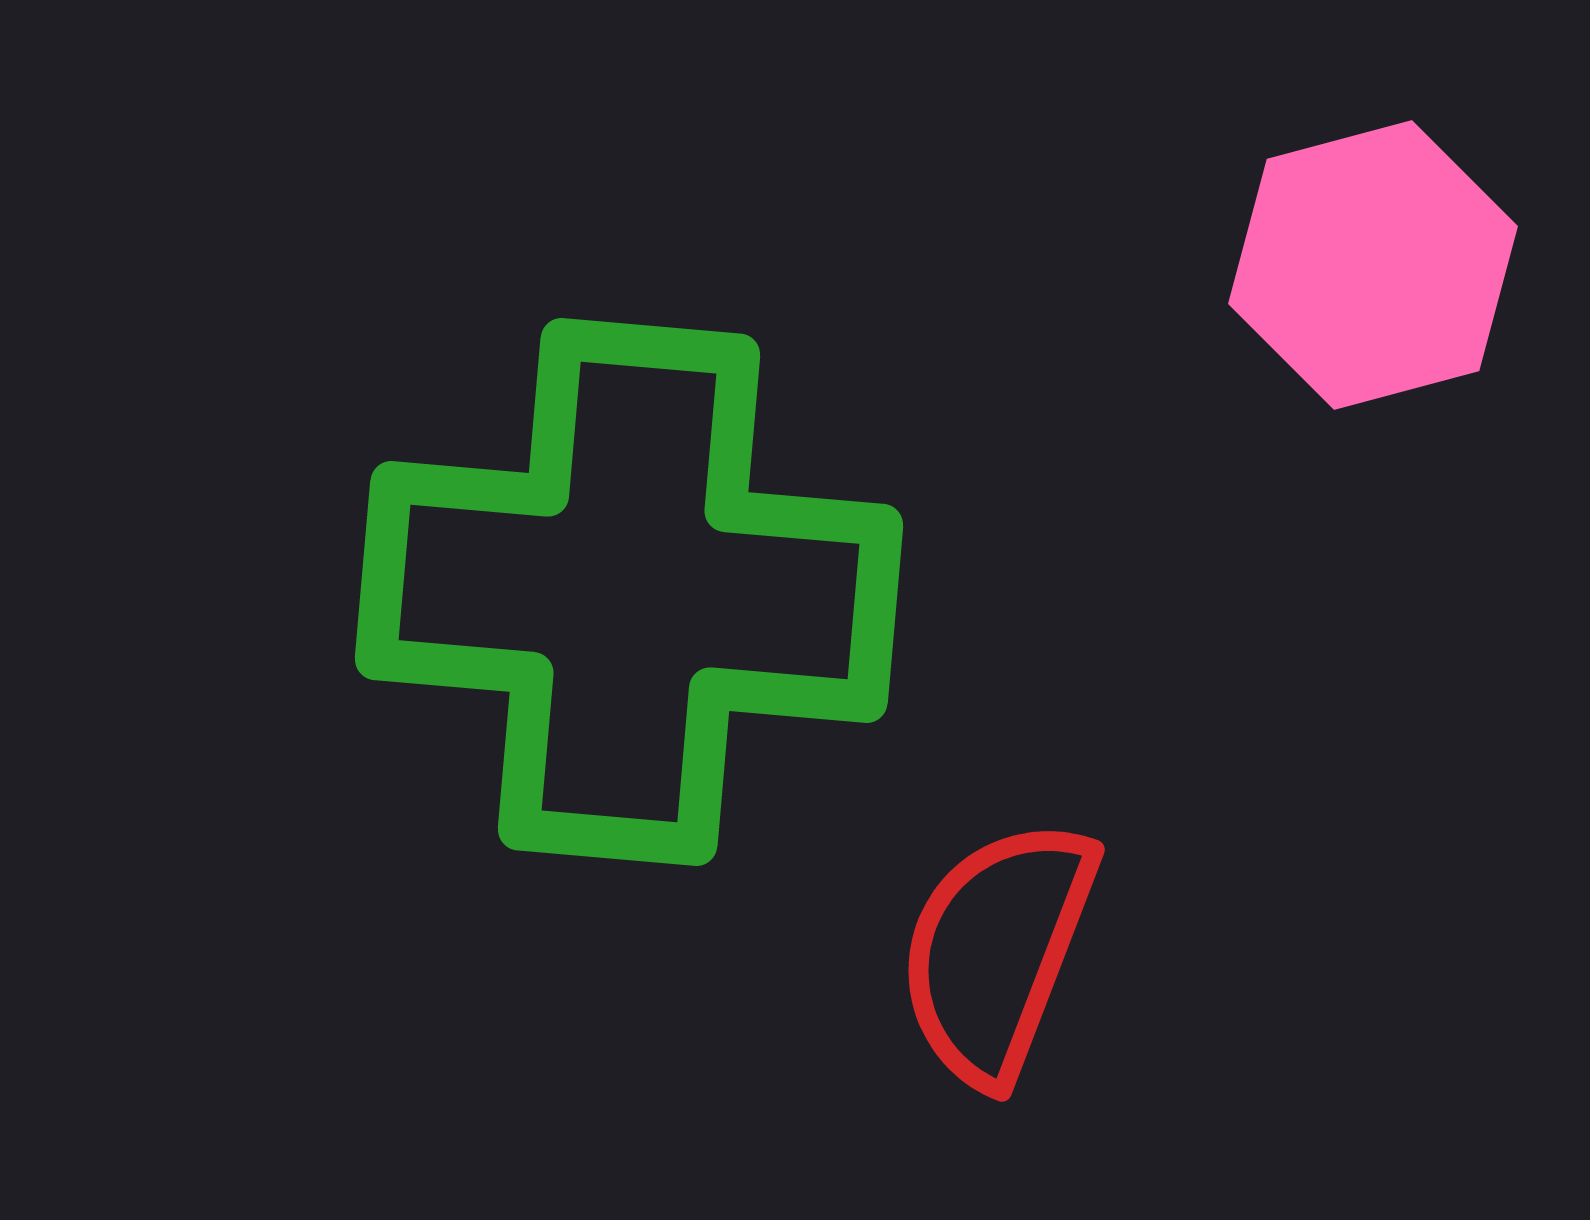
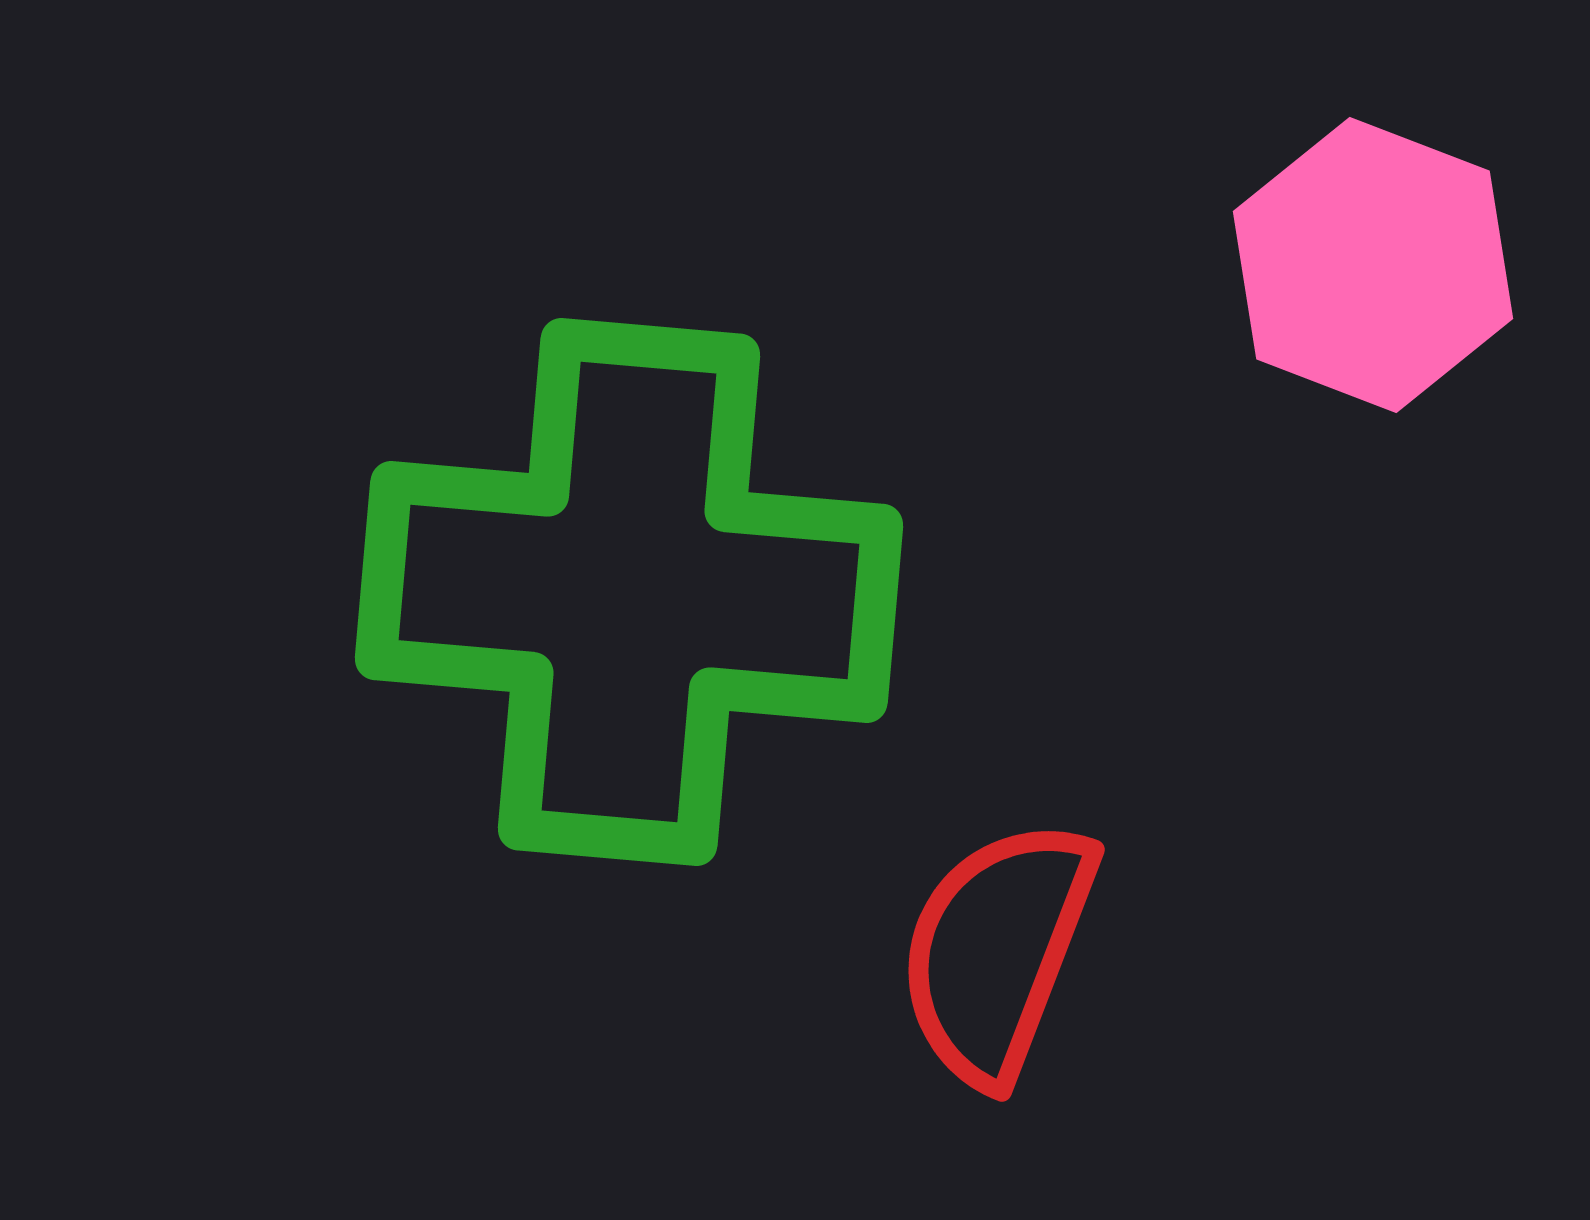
pink hexagon: rotated 24 degrees counterclockwise
